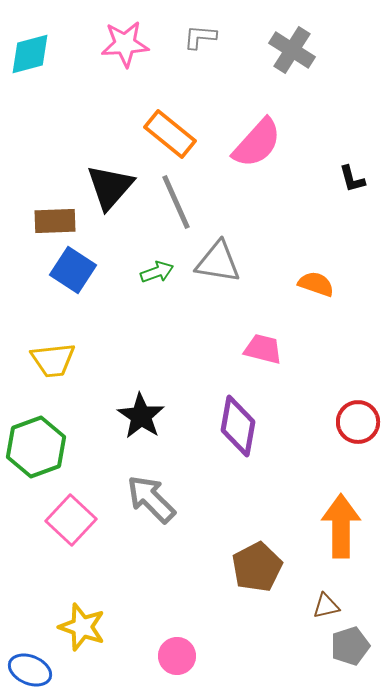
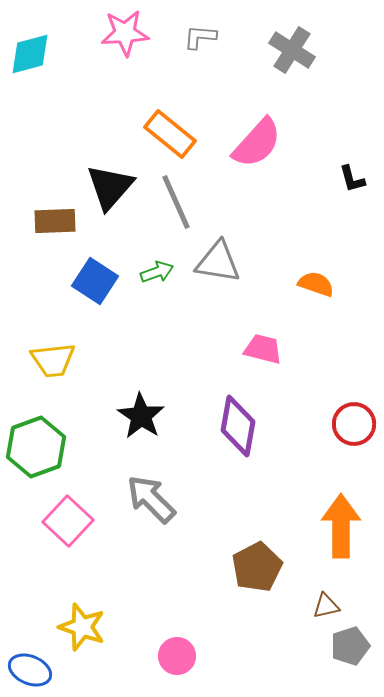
pink star: moved 11 px up
blue square: moved 22 px right, 11 px down
red circle: moved 4 px left, 2 px down
pink square: moved 3 px left, 1 px down
